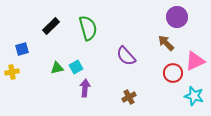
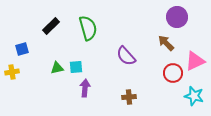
cyan square: rotated 24 degrees clockwise
brown cross: rotated 24 degrees clockwise
